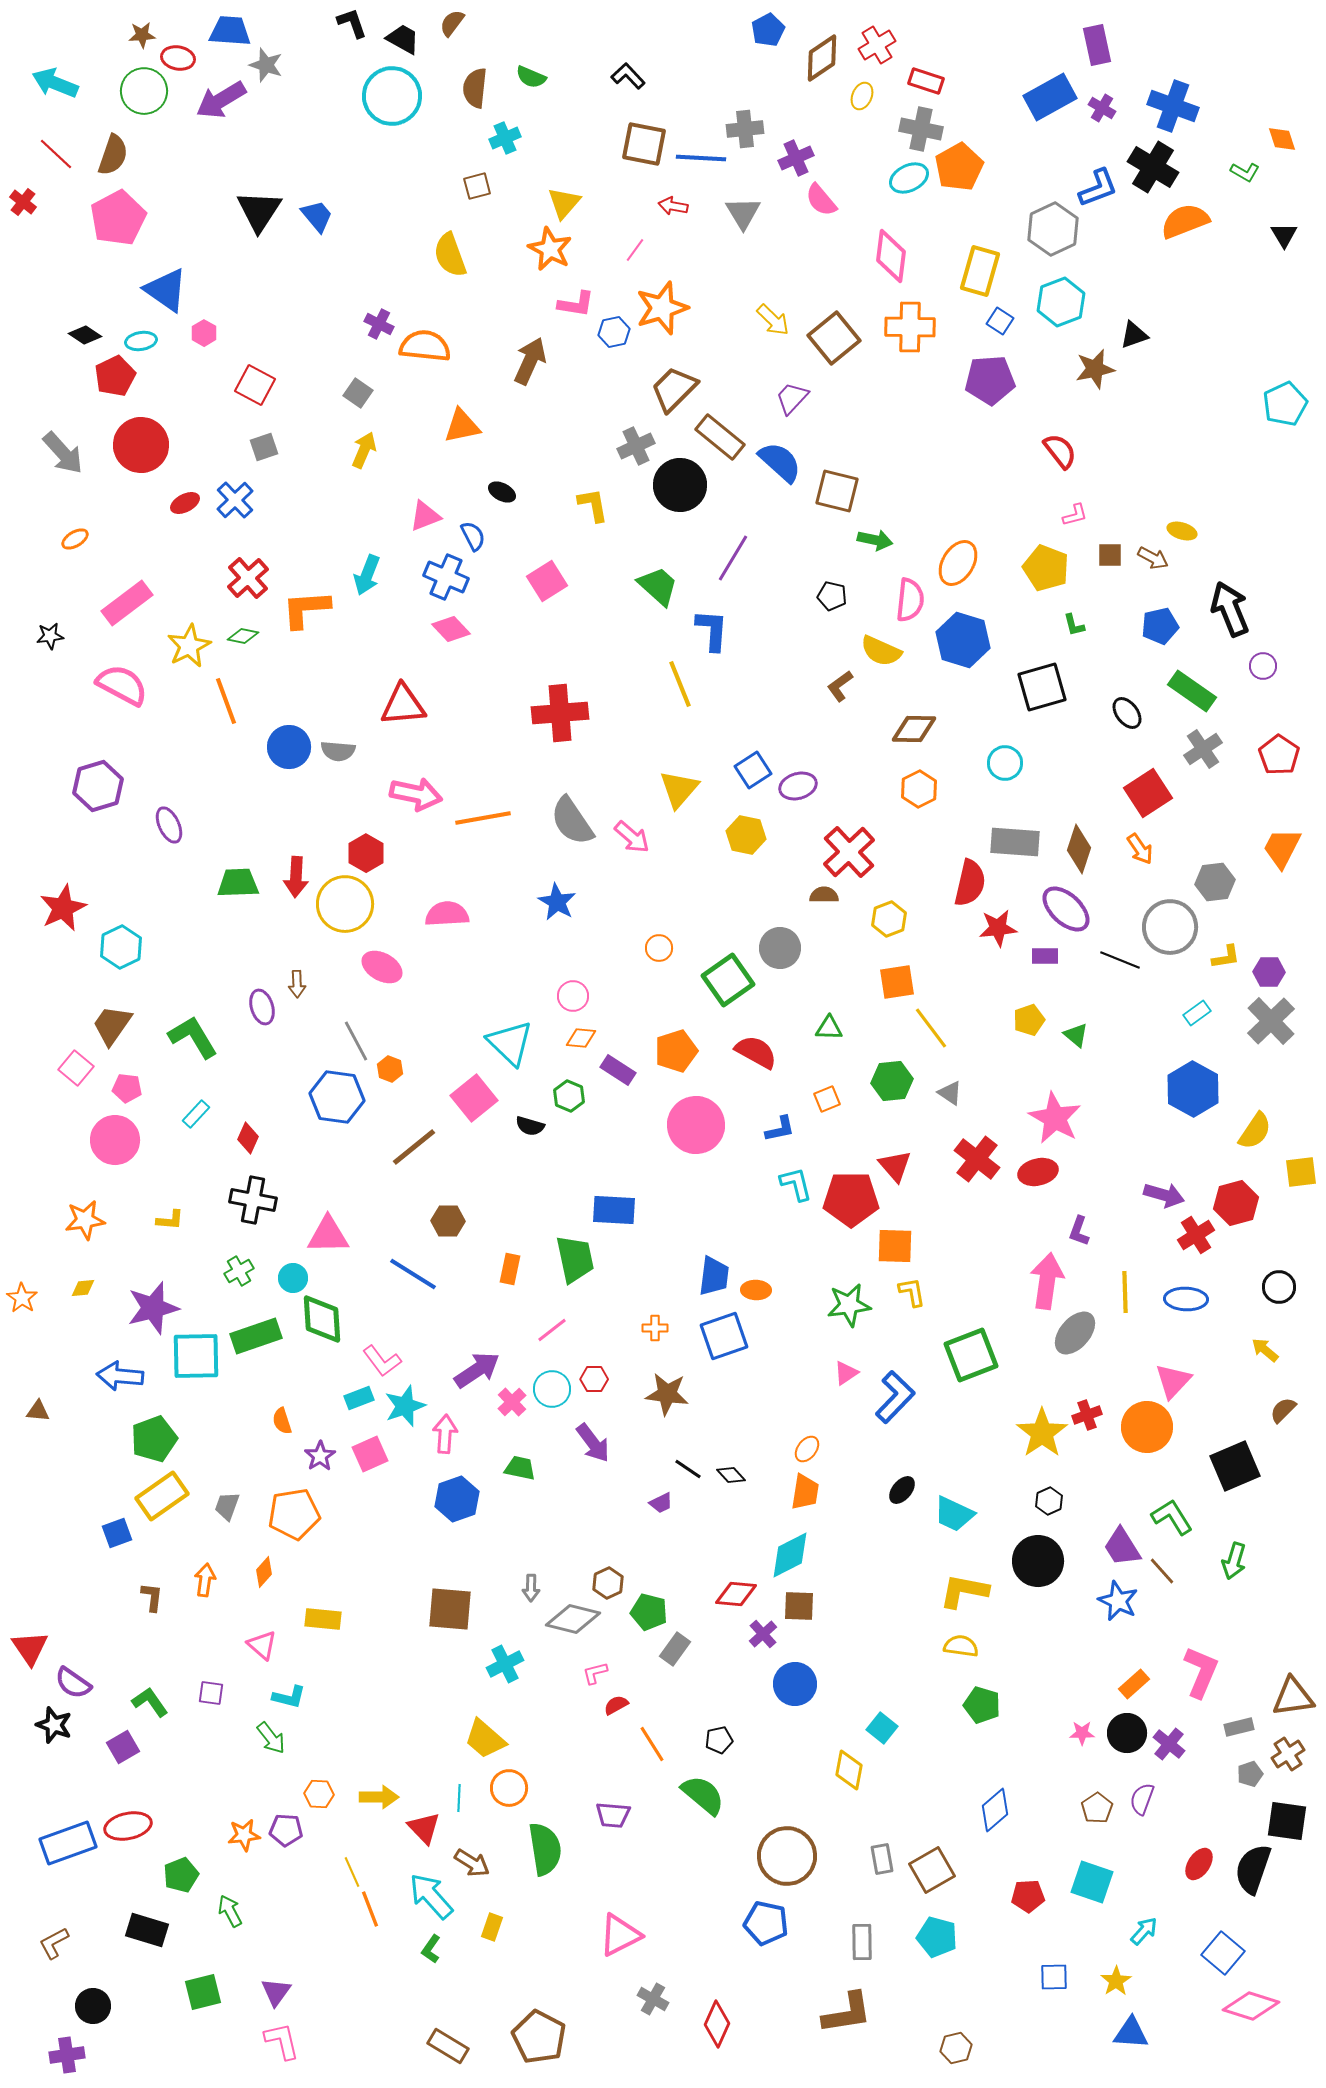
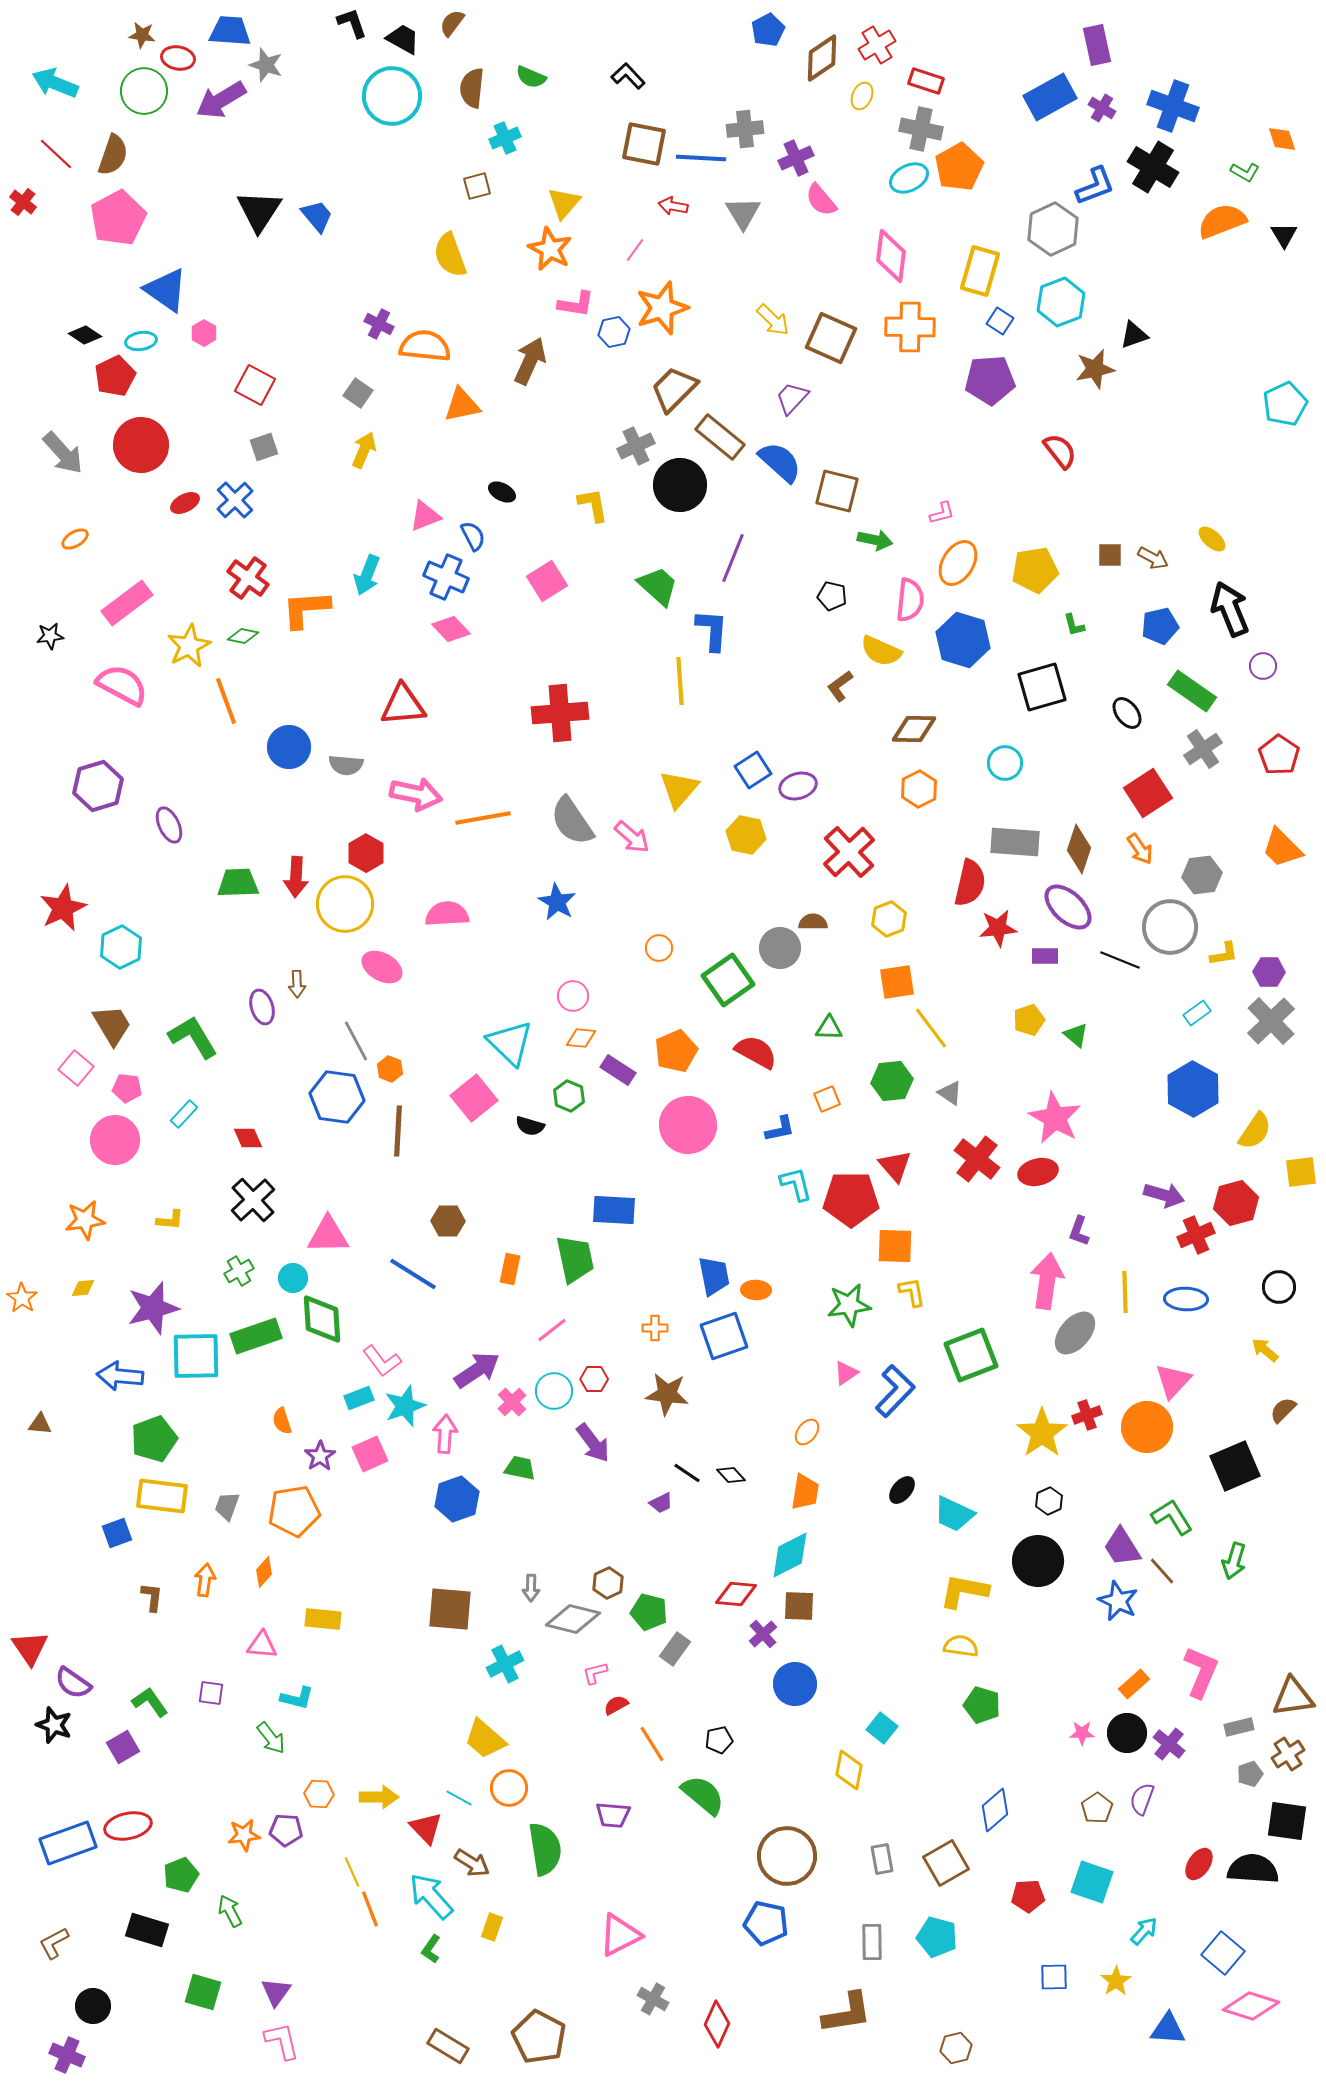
brown star at (142, 35): rotated 12 degrees clockwise
brown semicircle at (475, 88): moved 3 px left
blue L-shape at (1098, 188): moved 3 px left, 2 px up
orange semicircle at (1185, 221): moved 37 px right
brown square at (834, 338): moved 3 px left; rotated 27 degrees counterclockwise
orange triangle at (462, 426): moved 21 px up
pink L-shape at (1075, 515): moved 133 px left, 2 px up
yellow ellipse at (1182, 531): moved 30 px right, 8 px down; rotated 24 degrees clockwise
purple line at (733, 558): rotated 9 degrees counterclockwise
yellow pentagon at (1046, 568): moved 11 px left, 2 px down; rotated 30 degrees counterclockwise
red cross at (248, 578): rotated 12 degrees counterclockwise
yellow line at (680, 684): moved 3 px up; rotated 18 degrees clockwise
gray semicircle at (338, 751): moved 8 px right, 14 px down
orange trapezoid at (1282, 848): rotated 72 degrees counterclockwise
gray hexagon at (1215, 882): moved 13 px left, 7 px up
brown semicircle at (824, 895): moved 11 px left, 27 px down
purple ellipse at (1066, 909): moved 2 px right, 2 px up
yellow L-shape at (1226, 957): moved 2 px left, 3 px up
brown trapezoid at (112, 1025): rotated 114 degrees clockwise
orange pentagon at (676, 1051): rotated 6 degrees counterclockwise
cyan rectangle at (196, 1114): moved 12 px left
pink circle at (696, 1125): moved 8 px left
red diamond at (248, 1138): rotated 48 degrees counterclockwise
brown line at (414, 1147): moved 16 px left, 16 px up; rotated 48 degrees counterclockwise
black cross at (253, 1200): rotated 36 degrees clockwise
red cross at (1196, 1235): rotated 9 degrees clockwise
blue trapezoid at (714, 1276): rotated 18 degrees counterclockwise
cyan circle at (552, 1389): moved 2 px right, 2 px down
blue L-shape at (895, 1397): moved 6 px up
brown triangle at (38, 1411): moved 2 px right, 13 px down
orange ellipse at (807, 1449): moved 17 px up
black line at (688, 1469): moved 1 px left, 4 px down
yellow rectangle at (162, 1496): rotated 42 degrees clockwise
orange pentagon at (294, 1514): moved 3 px up
pink triangle at (262, 1645): rotated 36 degrees counterclockwise
cyan L-shape at (289, 1697): moved 8 px right, 1 px down
cyan line at (459, 1798): rotated 64 degrees counterclockwise
red triangle at (424, 1828): moved 2 px right
black semicircle at (1253, 1869): rotated 75 degrees clockwise
brown square at (932, 1870): moved 14 px right, 7 px up
gray rectangle at (862, 1942): moved 10 px right
green square at (203, 1992): rotated 30 degrees clockwise
blue triangle at (1131, 2033): moved 37 px right, 4 px up
purple cross at (67, 2055): rotated 32 degrees clockwise
